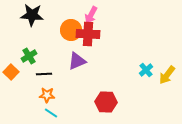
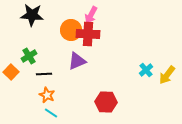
orange star: rotated 21 degrees clockwise
